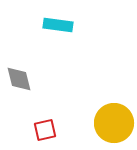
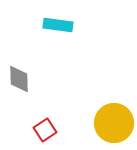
gray diamond: rotated 12 degrees clockwise
red square: rotated 20 degrees counterclockwise
